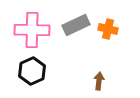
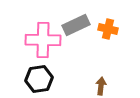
pink cross: moved 11 px right, 10 px down
black hexagon: moved 7 px right, 8 px down; rotated 16 degrees clockwise
brown arrow: moved 2 px right, 5 px down
